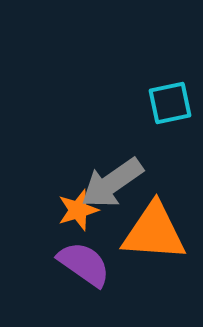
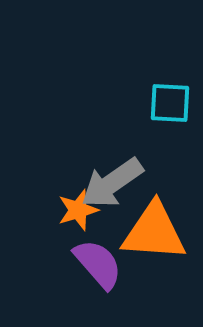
cyan square: rotated 15 degrees clockwise
purple semicircle: moved 14 px right; rotated 14 degrees clockwise
